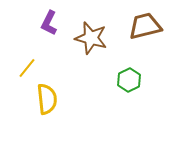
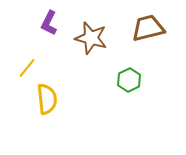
brown trapezoid: moved 3 px right, 2 px down
